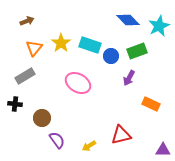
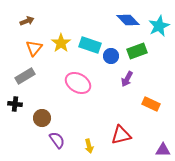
purple arrow: moved 2 px left, 1 px down
yellow arrow: rotated 72 degrees counterclockwise
